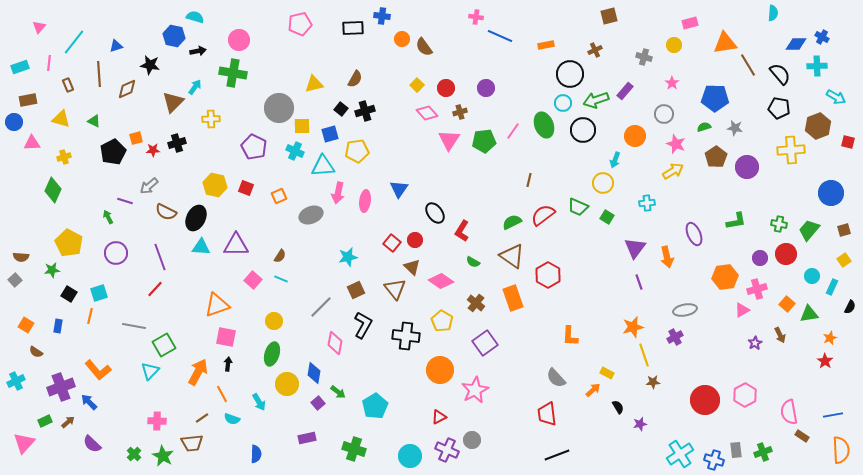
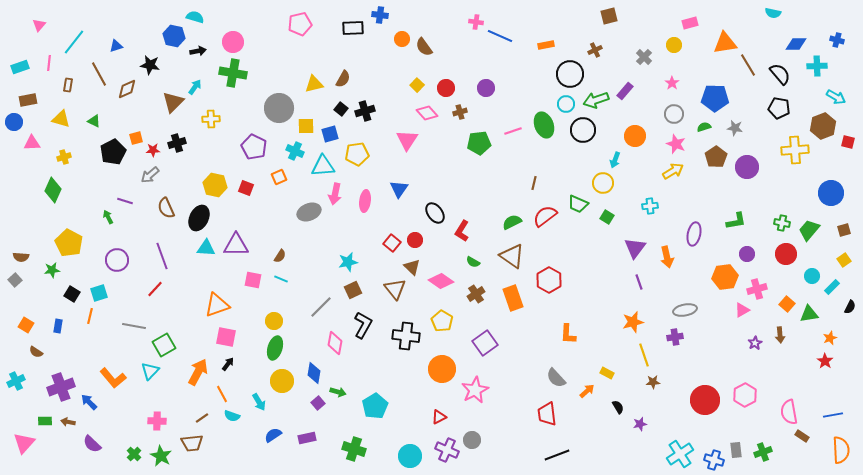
cyan semicircle at (773, 13): rotated 98 degrees clockwise
blue cross at (382, 16): moved 2 px left, 1 px up
pink cross at (476, 17): moved 5 px down
pink triangle at (39, 27): moved 2 px up
blue cross at (822, 37): moved 15 px right, 3 px down; rotated 16 degrees counterclockwise
pink circle at (239, 40): moved 6 px left, 2 px down
gray cross at (644, 57): rotated 28 degrees clockwise
brown line at (99, 74): rotated 25 degrees counterclockwise
brown semicircle at (355, 79): moved 12 px left
brown rectangle at (68, 85): rotated 32 degrees clockwise
cyan circle at (563, 103): moved 3 px right, 1 px down
gray circle at (664, 114): moved 10 px right
yellow square at (302, 126): moved 4 px right
brown hexagon at (818, 126): moved 5 px right
pink line at (513, 131): rotated 36 degrees clockwise
pink triangle at (449, 140): moved 42 px left
green pentagon at (484, 141): moved 5 px left, 2 px down
yellow cross at (791, 150): moved 4 px right
yellow pentagon at (357, 151): moved 3 px down
brown line at (529, 180): moved 5 px right, 3 px down
gray arrow at (149, 186): moved 1 px right, 11 px up
pink arrow at (338, 193): moved 3 px left, 1 px down
orange square at (279, 196): moved 19 px up
cyan cross at (647, 203): moved 3 px right, 3 px down
green trapezoid at (578, 207): moved 3 px up
brown semicircle at (166, 212): moved 4 px up; rotated 40 degrees clockwise
gray ellipse at (311, 215): moved 2 px left, 3 px up
red semicircle at (543, 215): moved 2 px right, 1 px down
black ellipse at (196, 218): moved 3 px right
green cross at (779, 224): moved 3 px right, 1 px up
purple ellipse at (694, 234): rotated 35 degrees clockwise
cyan triangle at (201, 247): moved 5 px right, 1 px down
purple circle at (116, 253): moved 1 px right, 7 px down
purple line at (160, 257): moved 2 px right, 1 px up
cyan star at (348, 257): moved 5 px down
purple circle at (760, 258): moved 13 px left, 4 px up
red hexagon at (548, 275): moved 1 px right, 5 px down
pink square at (253, 280): rotated 30 degrees counterclockwise
cyan rectangle at (832, 287): rotated 21 degrees clockwise
brown square at (356, 290): moved 3 px left
black square at (69, 294): moved 3 px right
brown cross at (476, 303): moved 9 px up; rotated 18 degrees clockwise
orange star at (633, 327): moved 5 px up
brown arrow at (780, 335): rotated 21 degrees clockwise
orange L-shape at (570, 336): moved 2 px left, 2 px up
purple cross at (675, 337): rotated 21 degrees clockwise
green ellipse at (272, 354): moved 3 px right, 6 px up
black arrow at (228, 364): rotated 32 degrees clockwise
orange L-shape at (98, 370): moved 15 px right, 8 px down
orange circle at (440, 370): moved 2 px right, 1 px up
yellow circle at (287, 384): moved 5 px left, 3 px up
orange arrow at (593, 390): moved 6 px left, 1 px down
green arrow at (338, 392): rotated 21 degrees counterclockwise
cyan semicircle at (232, 419): moved 3 px up
green rectangle at (45, 421): rotated 24 degrees clockwise
brown arrow at (68, 422): rotated 128 degrees counterclockwise
blue semicircle at (256, 454): moved 17 px right, 19 px up; rotated 126 degrees counterclockwise
green star at (163, 456): moved 2 px left
